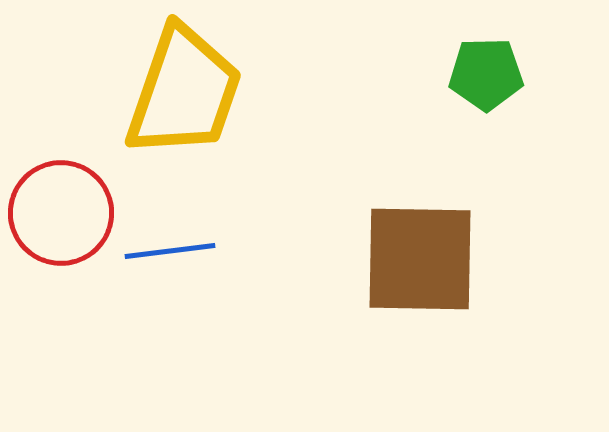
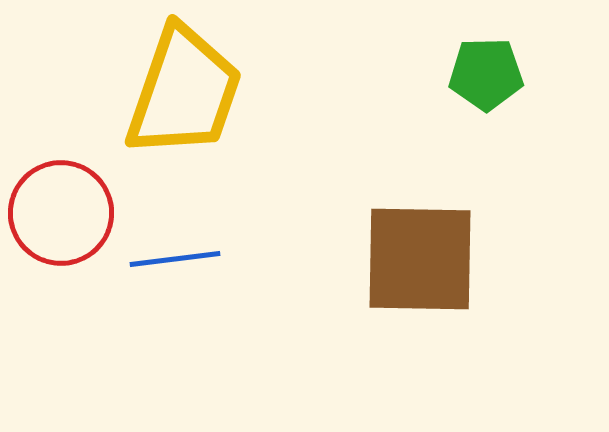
blue line: moved 5 px right, 8 px down
